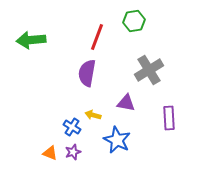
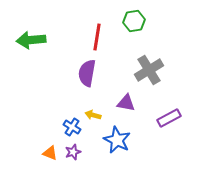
red line: rotated 12 degrees counterclockwise
purple rectangle: rotated 65 degrees clockwise
